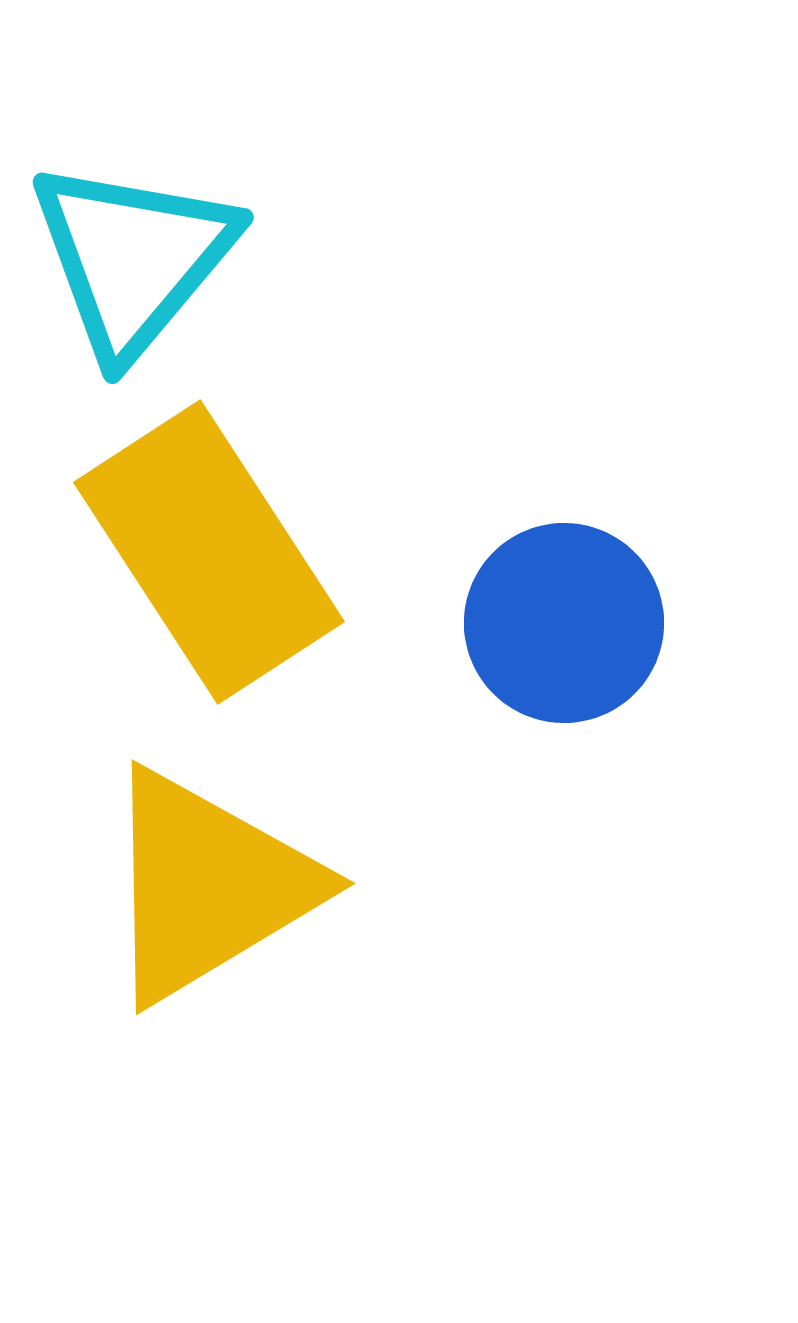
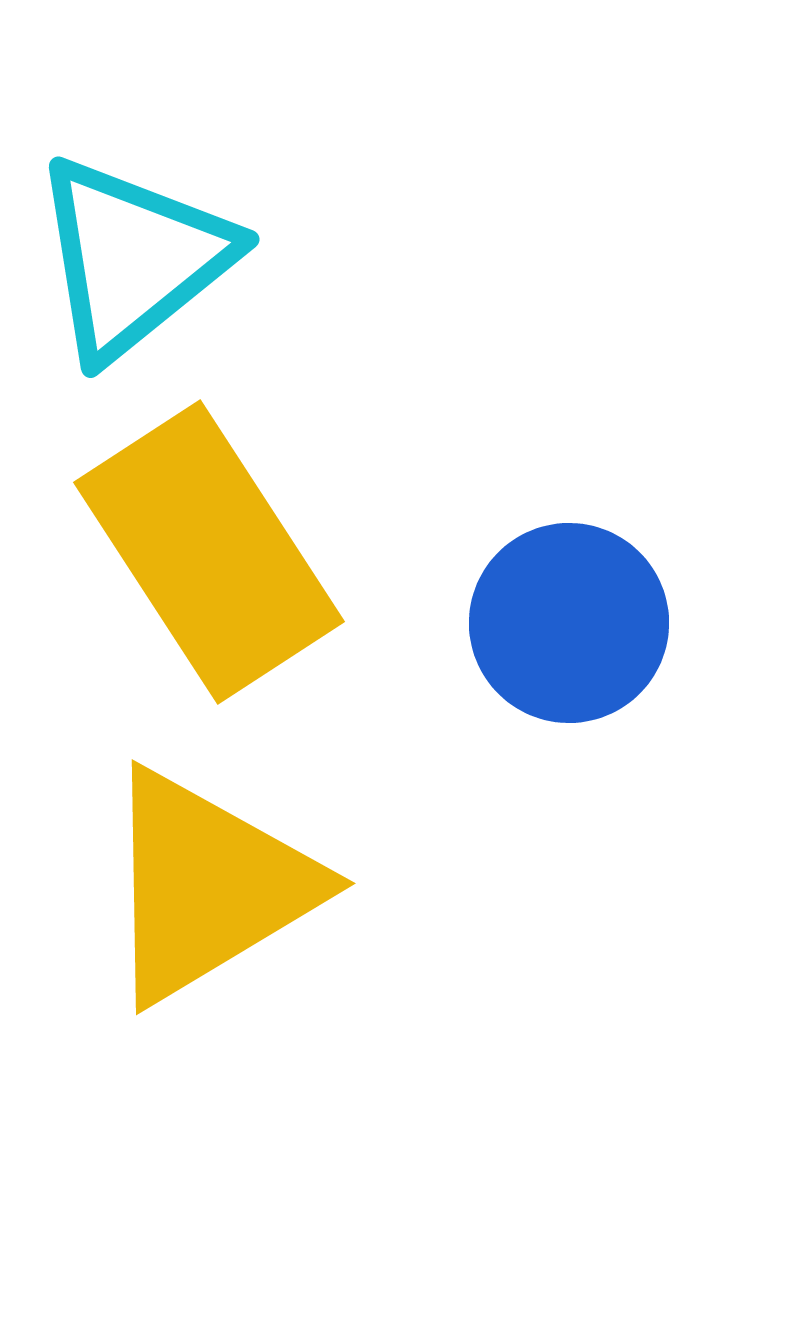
cyan triangle: rotated 11 degrees clockwise
blue circle: moved 5 px right
